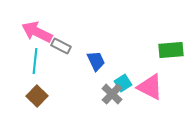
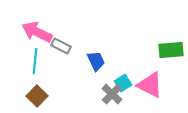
pink triangle: moved 2 px up
